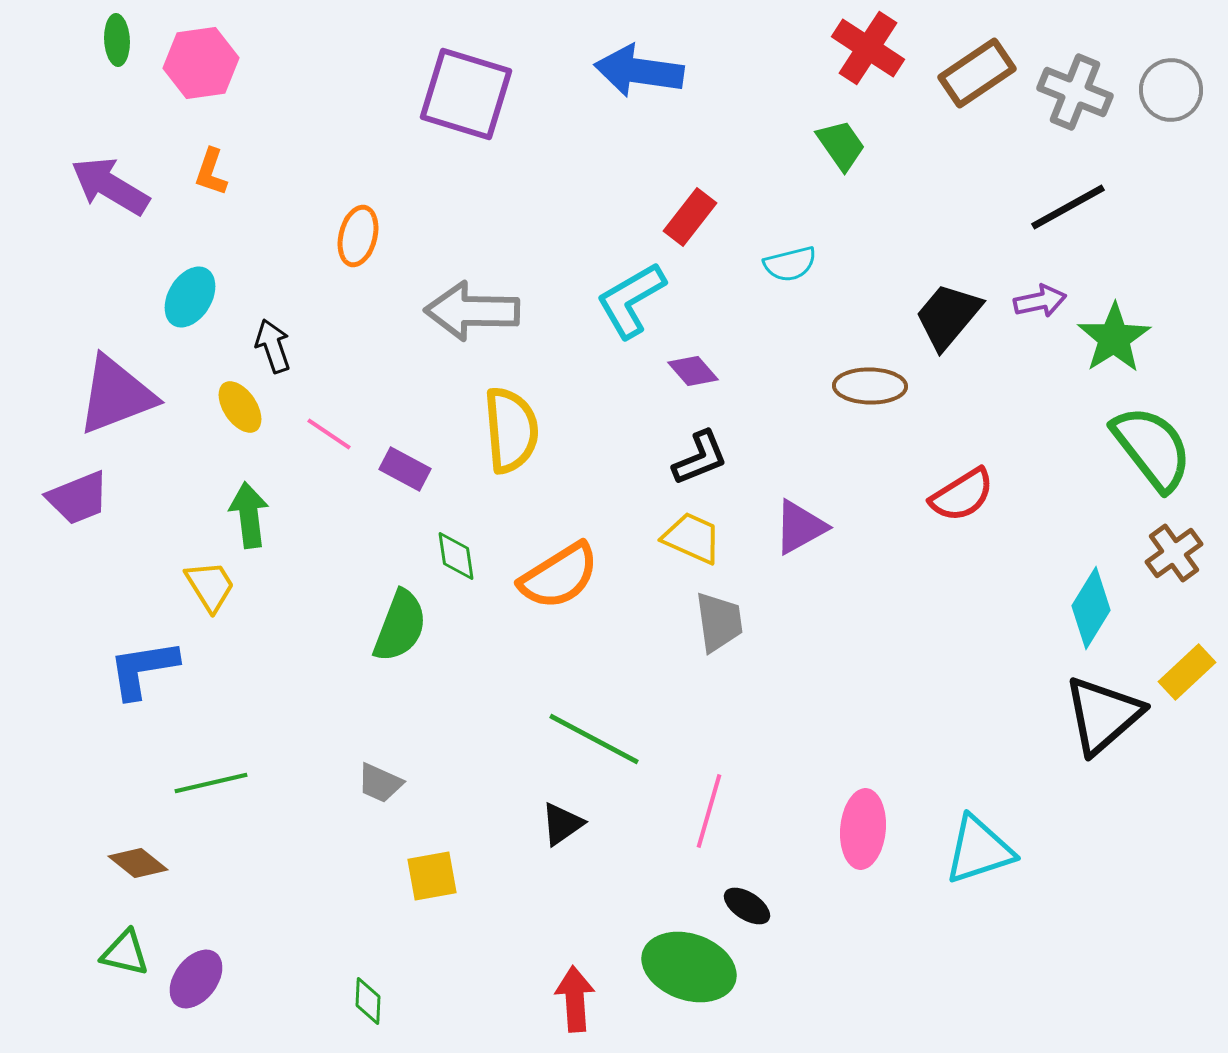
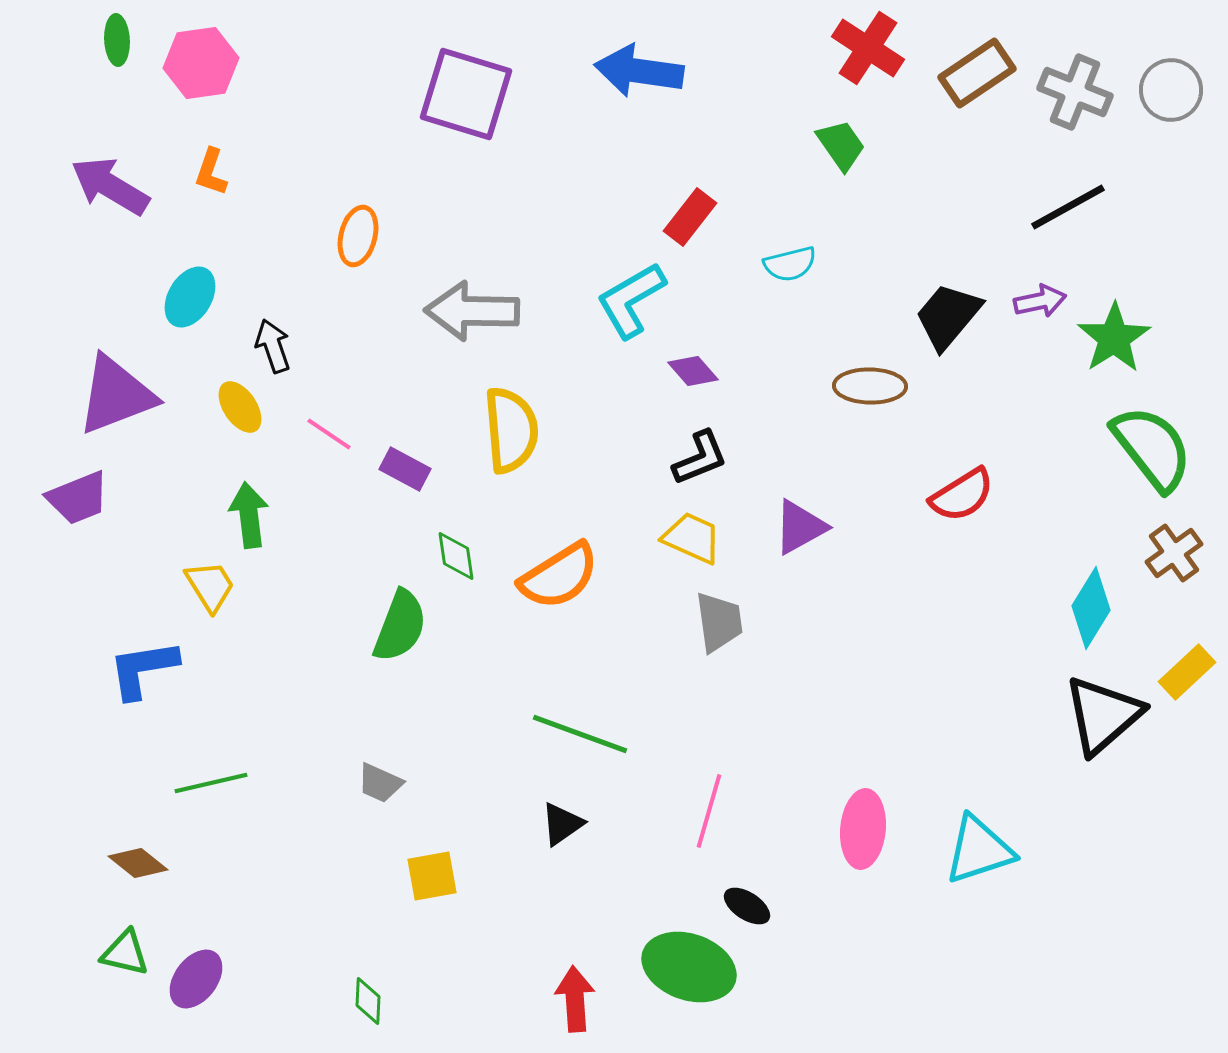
green line at (594, 739): moved 14 px left, 5 px up; rotated 8 degrees counterclockwise
